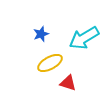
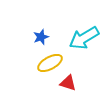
blue star: moved 3 px down
